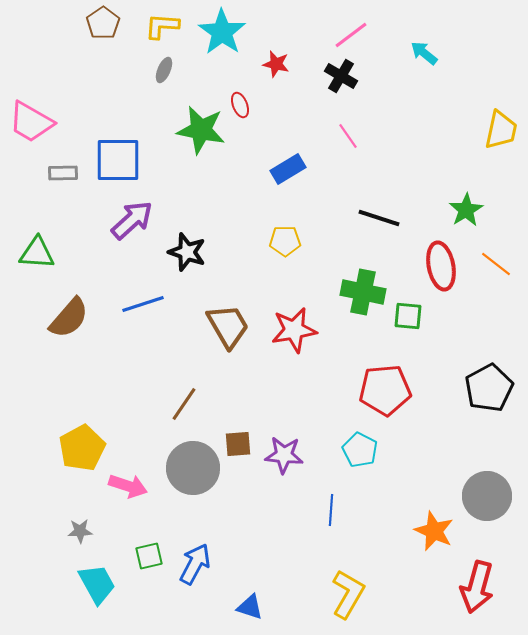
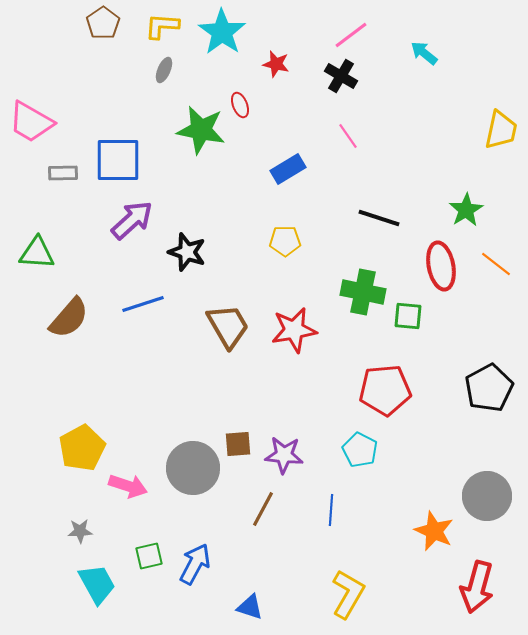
brown line at (184, 404): moved 79 px right, 105 px down; rotated 6 degrees counterclockwise
